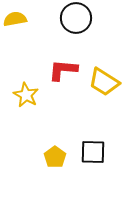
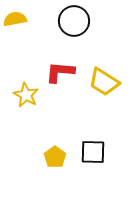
black circle: moved 2 px left, 3 px down
red L-shape: moved 3 px left, 2 px down
